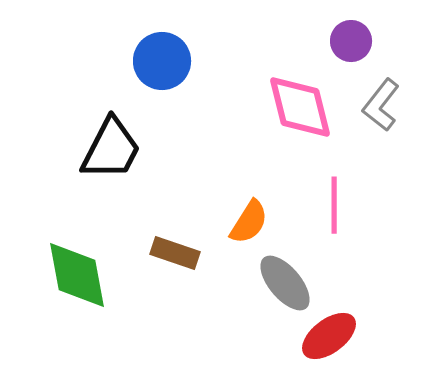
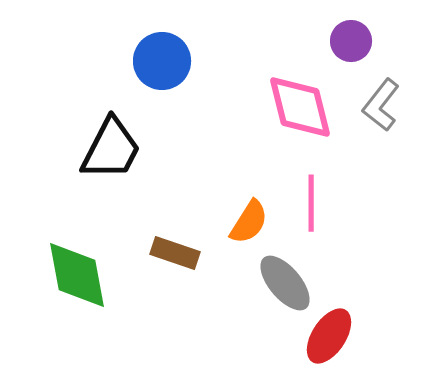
pink line: moved 23 px left, 2 px up
red ellipse: rotated 20 degrees counterclockwise
